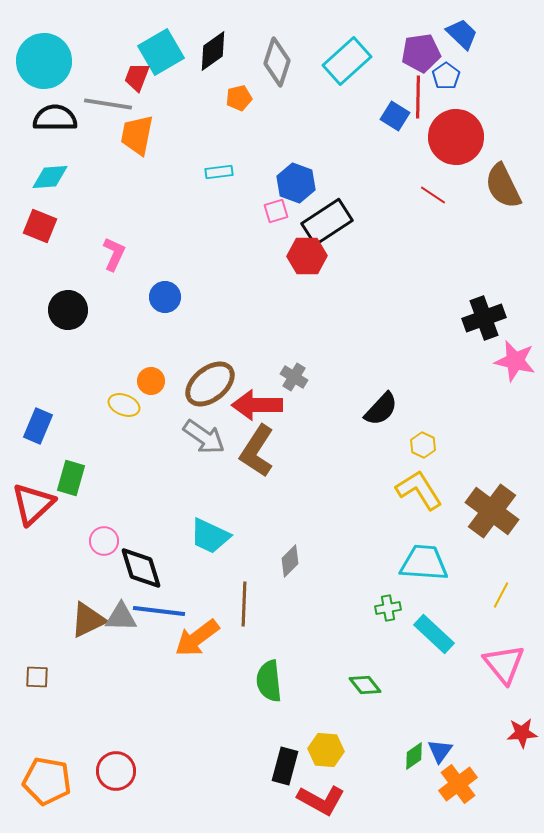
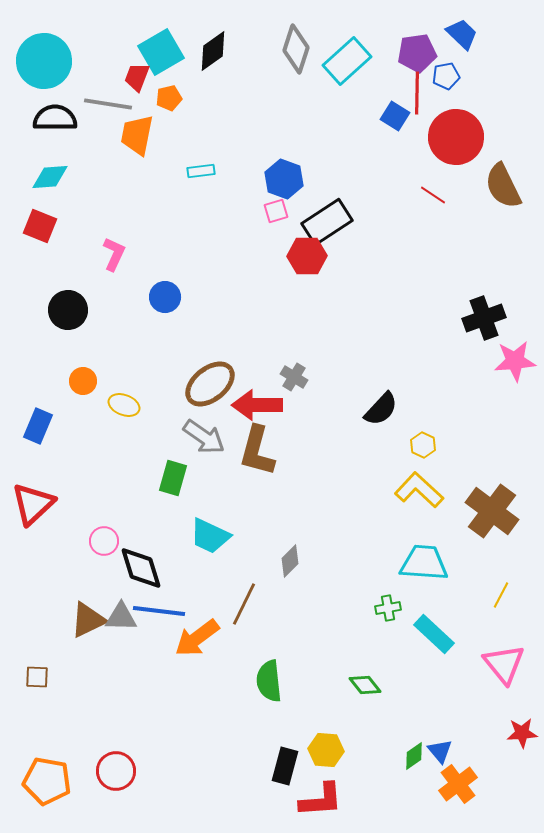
purple pentagon at (421, 53): moved 4 px left
gray diamond at (277, 62): moved 19 px right, 13 px up
blue pentagon at (446, 76): rotated 24 degrees clockwise
red line at (418, 97): moved 1 px left, 4 px up
orange pentagon at (239, 98): moved 70 px left
cyan rectangle at (219, 172): moved 18 px left, 1 px up
blue hexagon at (296, 183): moved 12 px left, 4 px up
pink star at (515, 361): rotated 18 degrees counterclockwise
orange circle at (151, 381): moved 68 px left
brown L-shape at (257, 451): rotated 18 degrees counterclockwise
green rectangle at (71, 478): moved 102 px right
yellow L-shape at (419, 490): rotated 15 degrees counterclockwise
brown line at (244, 604): rotated 24 degrees clockwise
blue triangle at (440, 751): rotated 16 degrees counterclockwise
red L-shape at (321, 800): rotated 33 degrees counterclockwise
